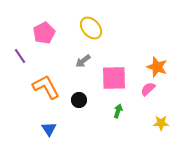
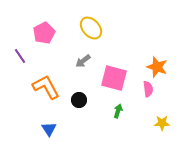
pink square: rotated 16 degrees clockwise
pink semicircle: rotated 126 degrees clockwise
yellow star: moved 1 px right
